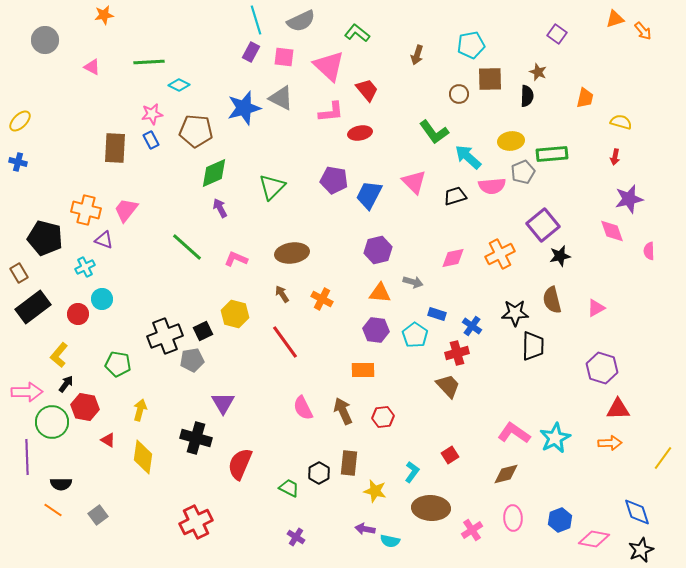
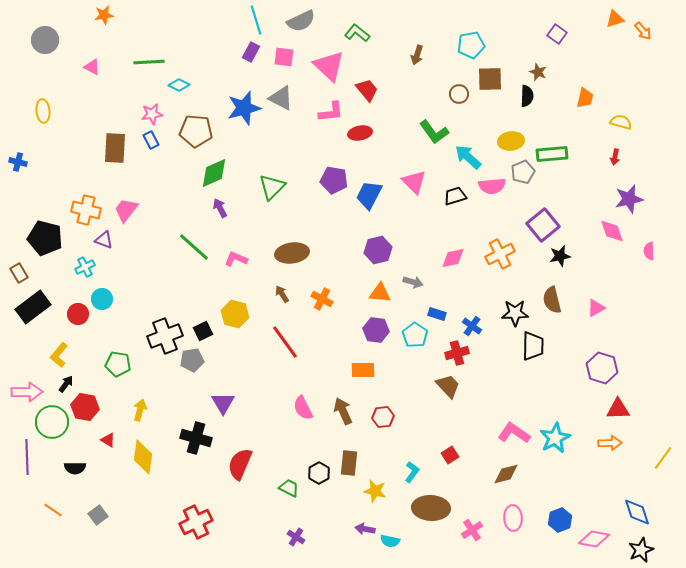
yellow ellipse at (20, 121): moved 23 px right, 10 px up; rotated 50 degrees counterclockwise
green line at (187, 247): moved 7 px right
black semicircle at (61, 484): moved 14 px right, 16 px up
